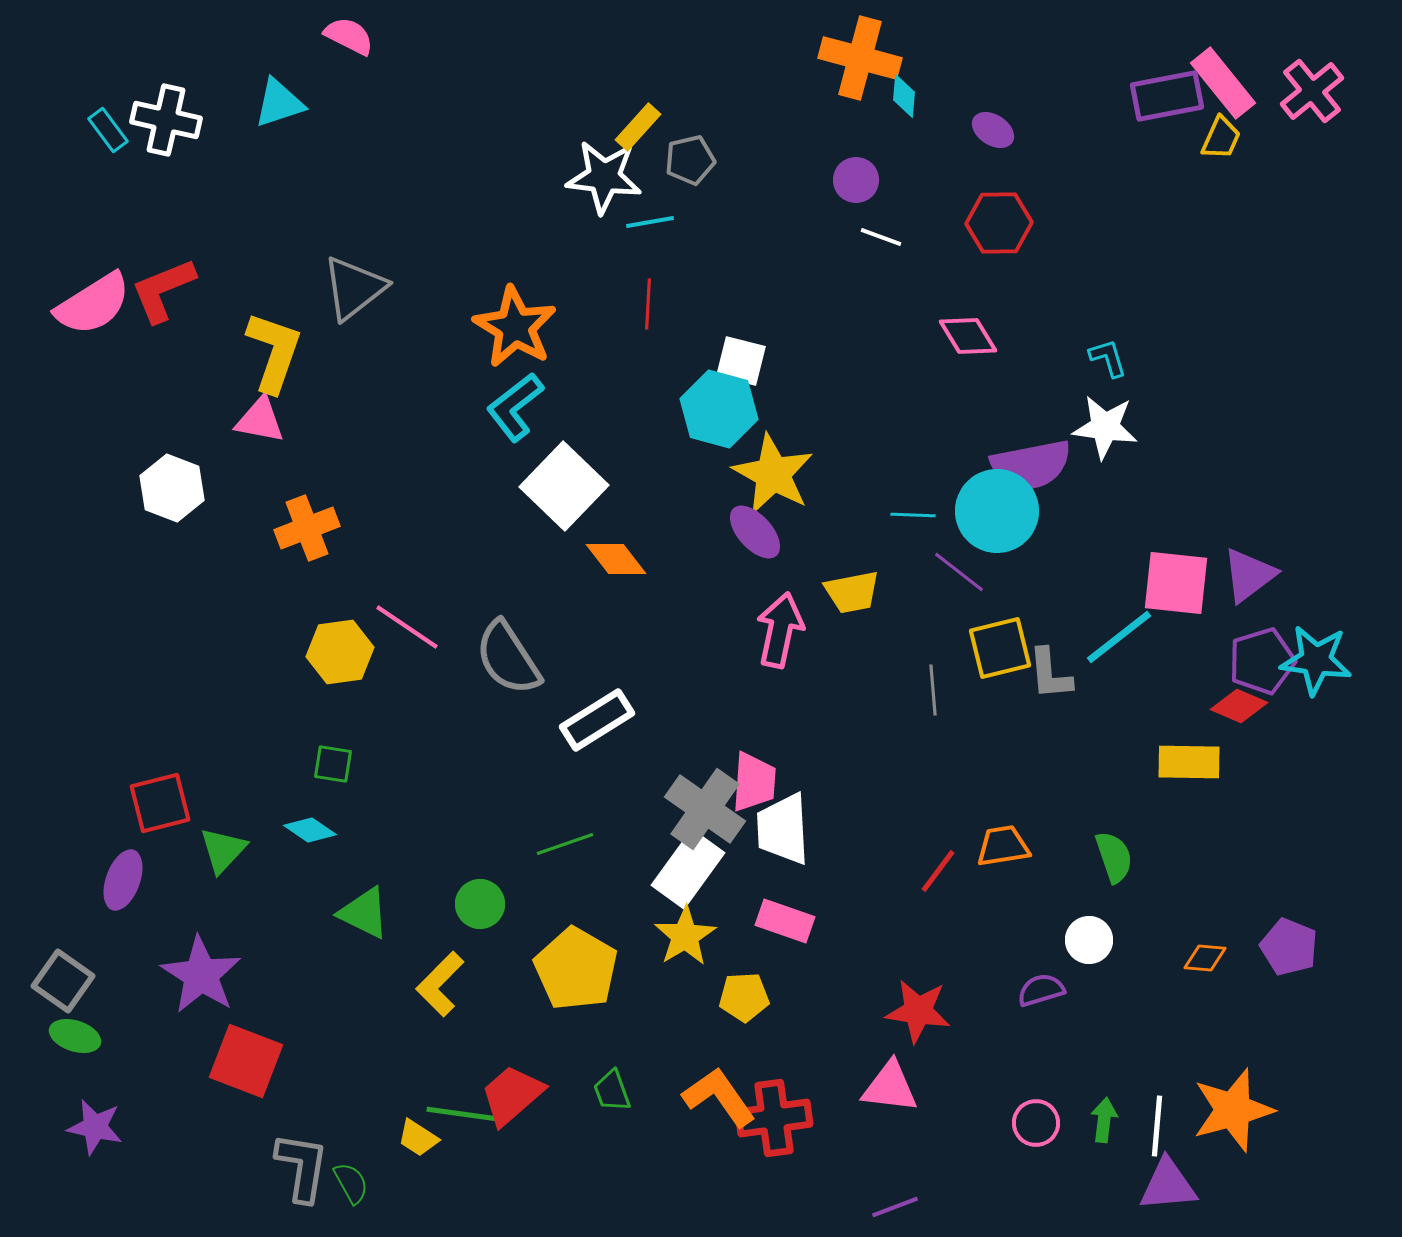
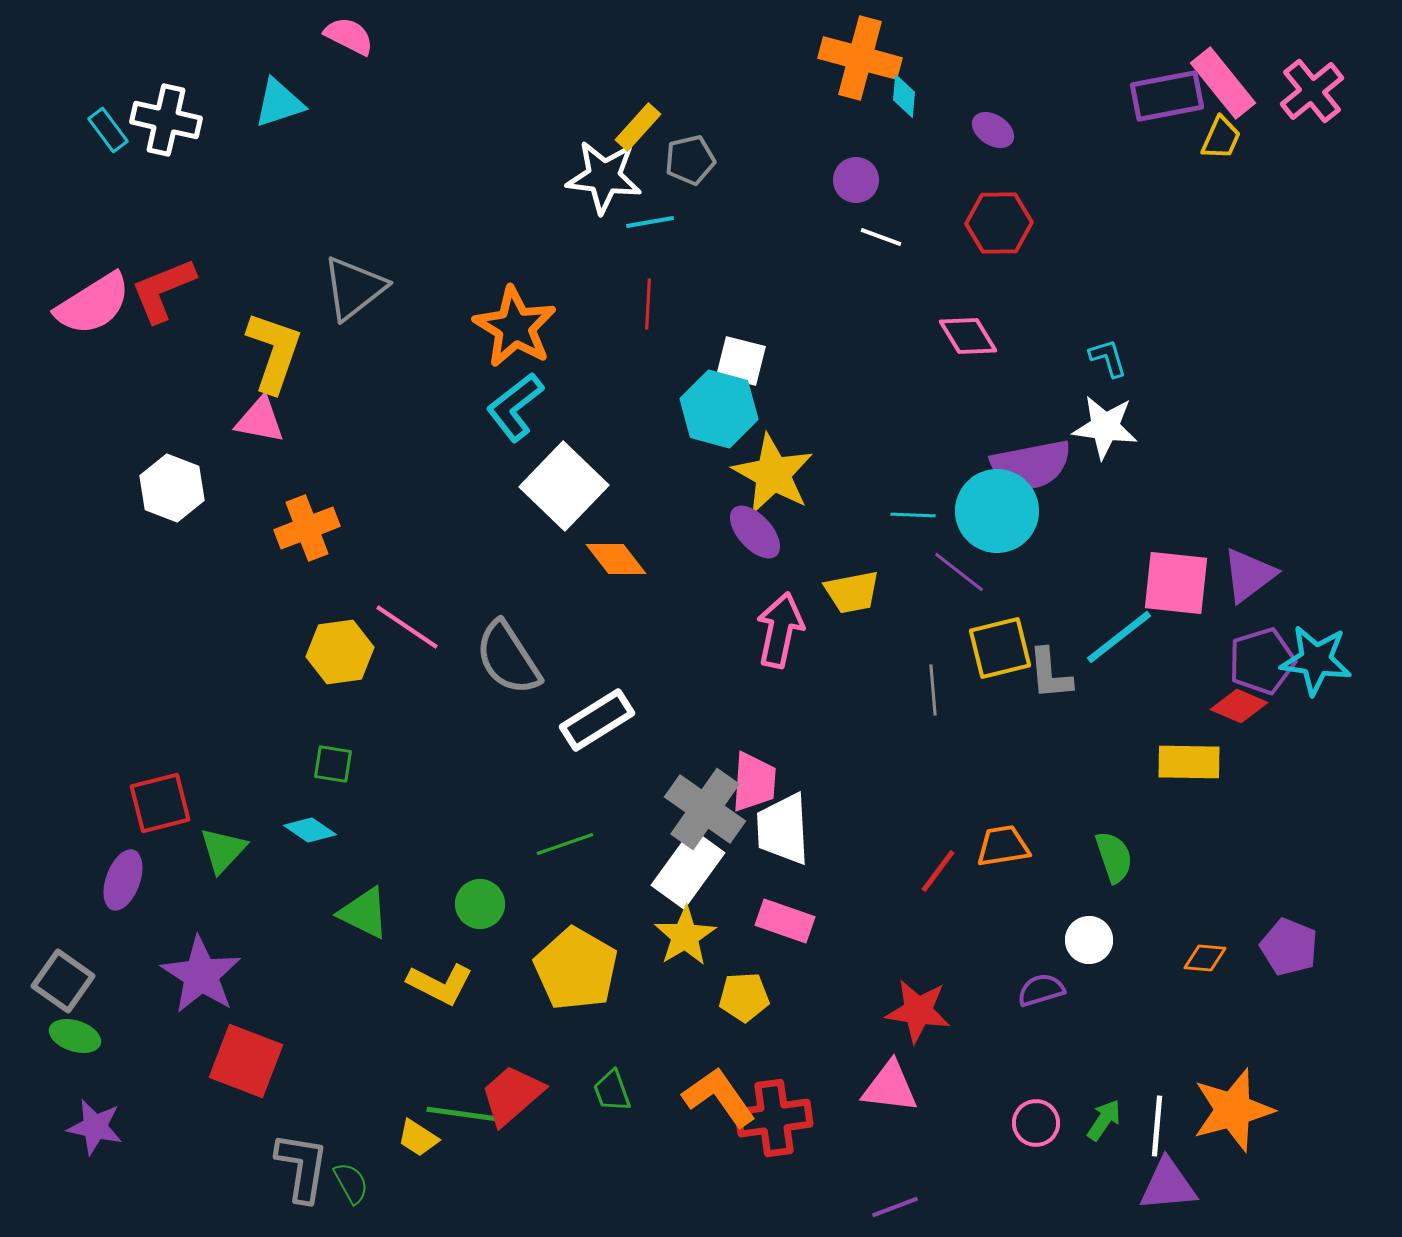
yellow L-shape at (440, 984): rotated 108 degrees counterclockwise
green arrow at (1104, 1120): rotated 27 degrees clockwise
